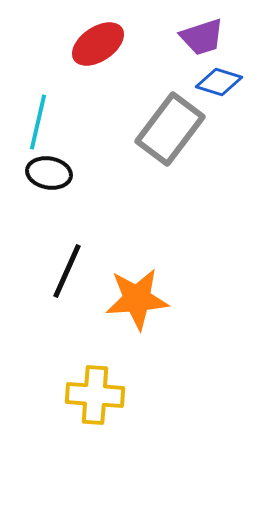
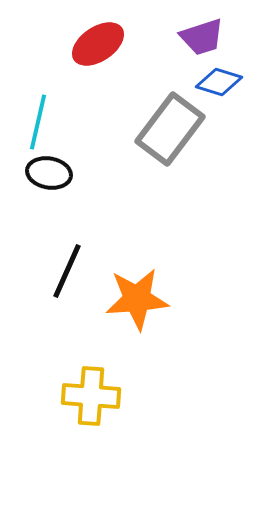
yellow cross: moved 4 px left, 1 px down
